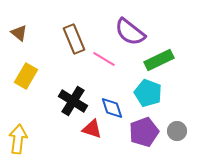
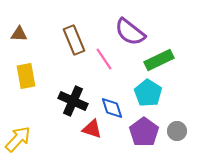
brown triangle: moved 1 px down; rotated 36 degrees counterclockwise
brown rectangle: moved 1 px down
pink line: rotated 25 degrees clockwise
yellow rectangle: rotated 40 degrees counterclockwise
cyan pentagon: rotated 12 degrees clockwise
black cross: rotated 8 degrees counterclockwise
purple pentagon: rotated 16 degrees counterclockwise
yellow arrow: rotated 36 degrees clockwise
